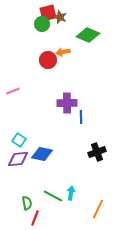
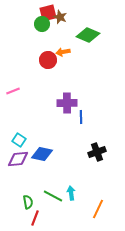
cyan arrow: rotated 16 degrees counterclockwise
green semicircle: moved 1 px right, 1 px up
